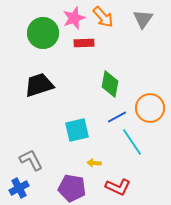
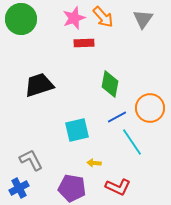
green circle: moved 22 px left, 14 px up
